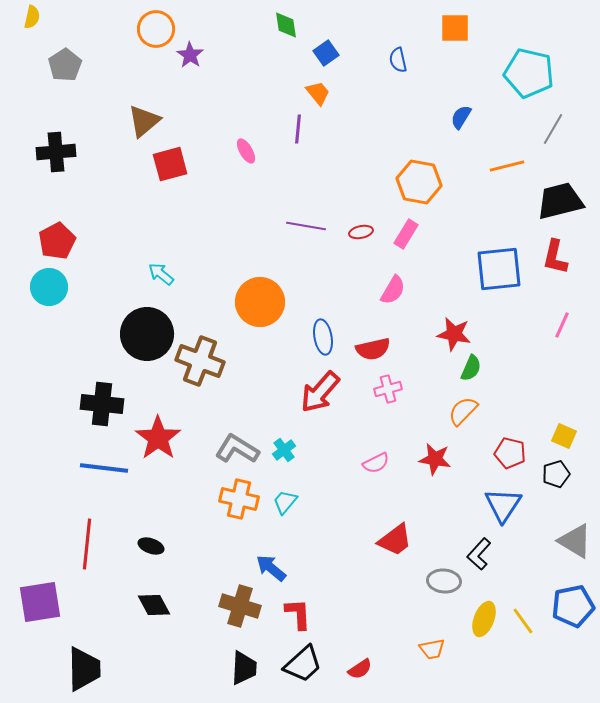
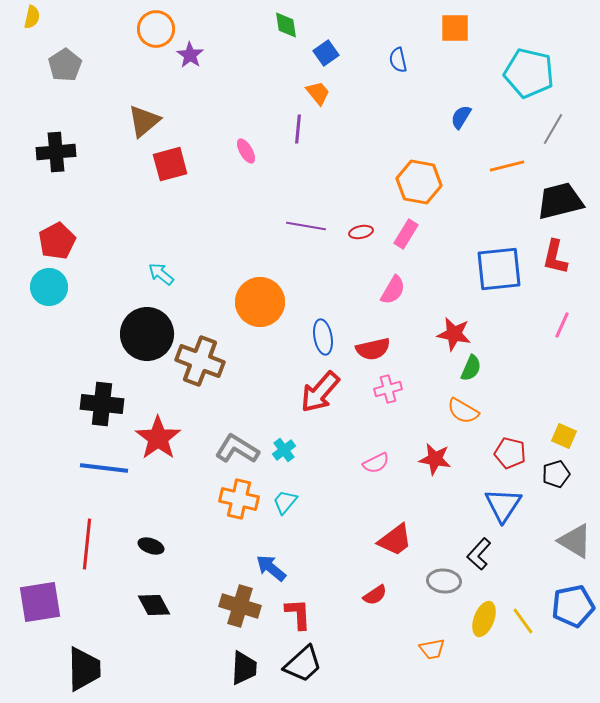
orange semicircle at (463, 411): rotated 104 degrees counterclockwise
red semicircle at (360, 669): moved 15 px right, 74 px up
